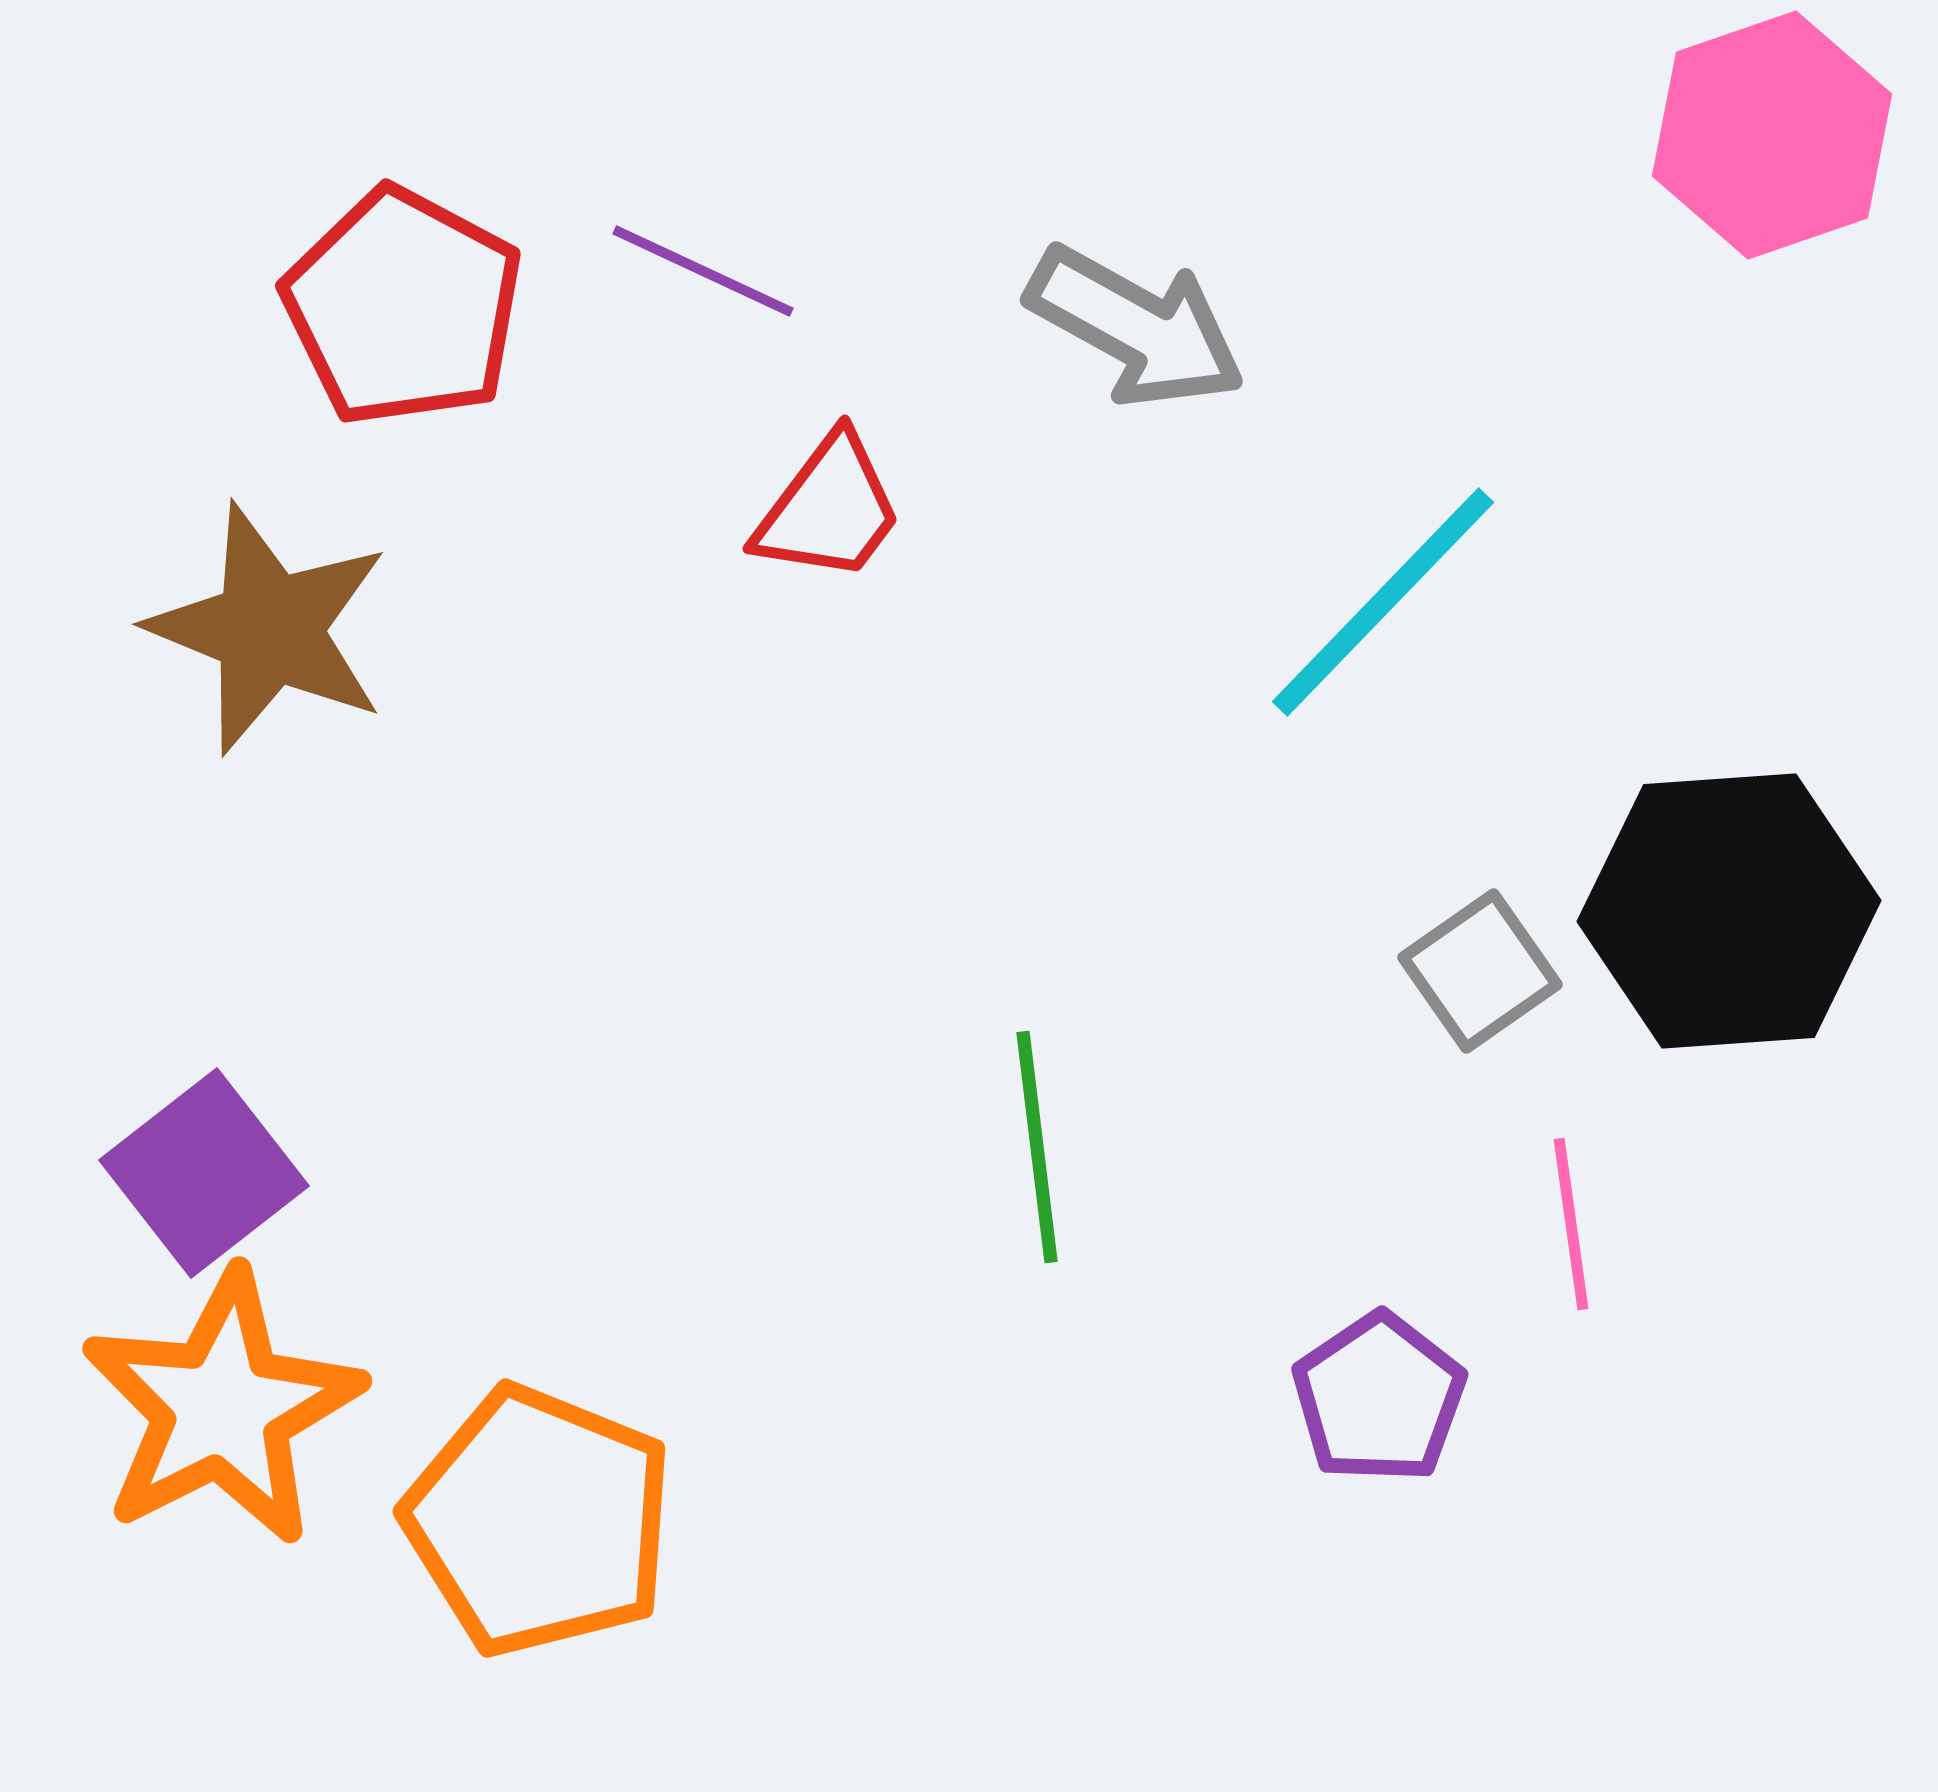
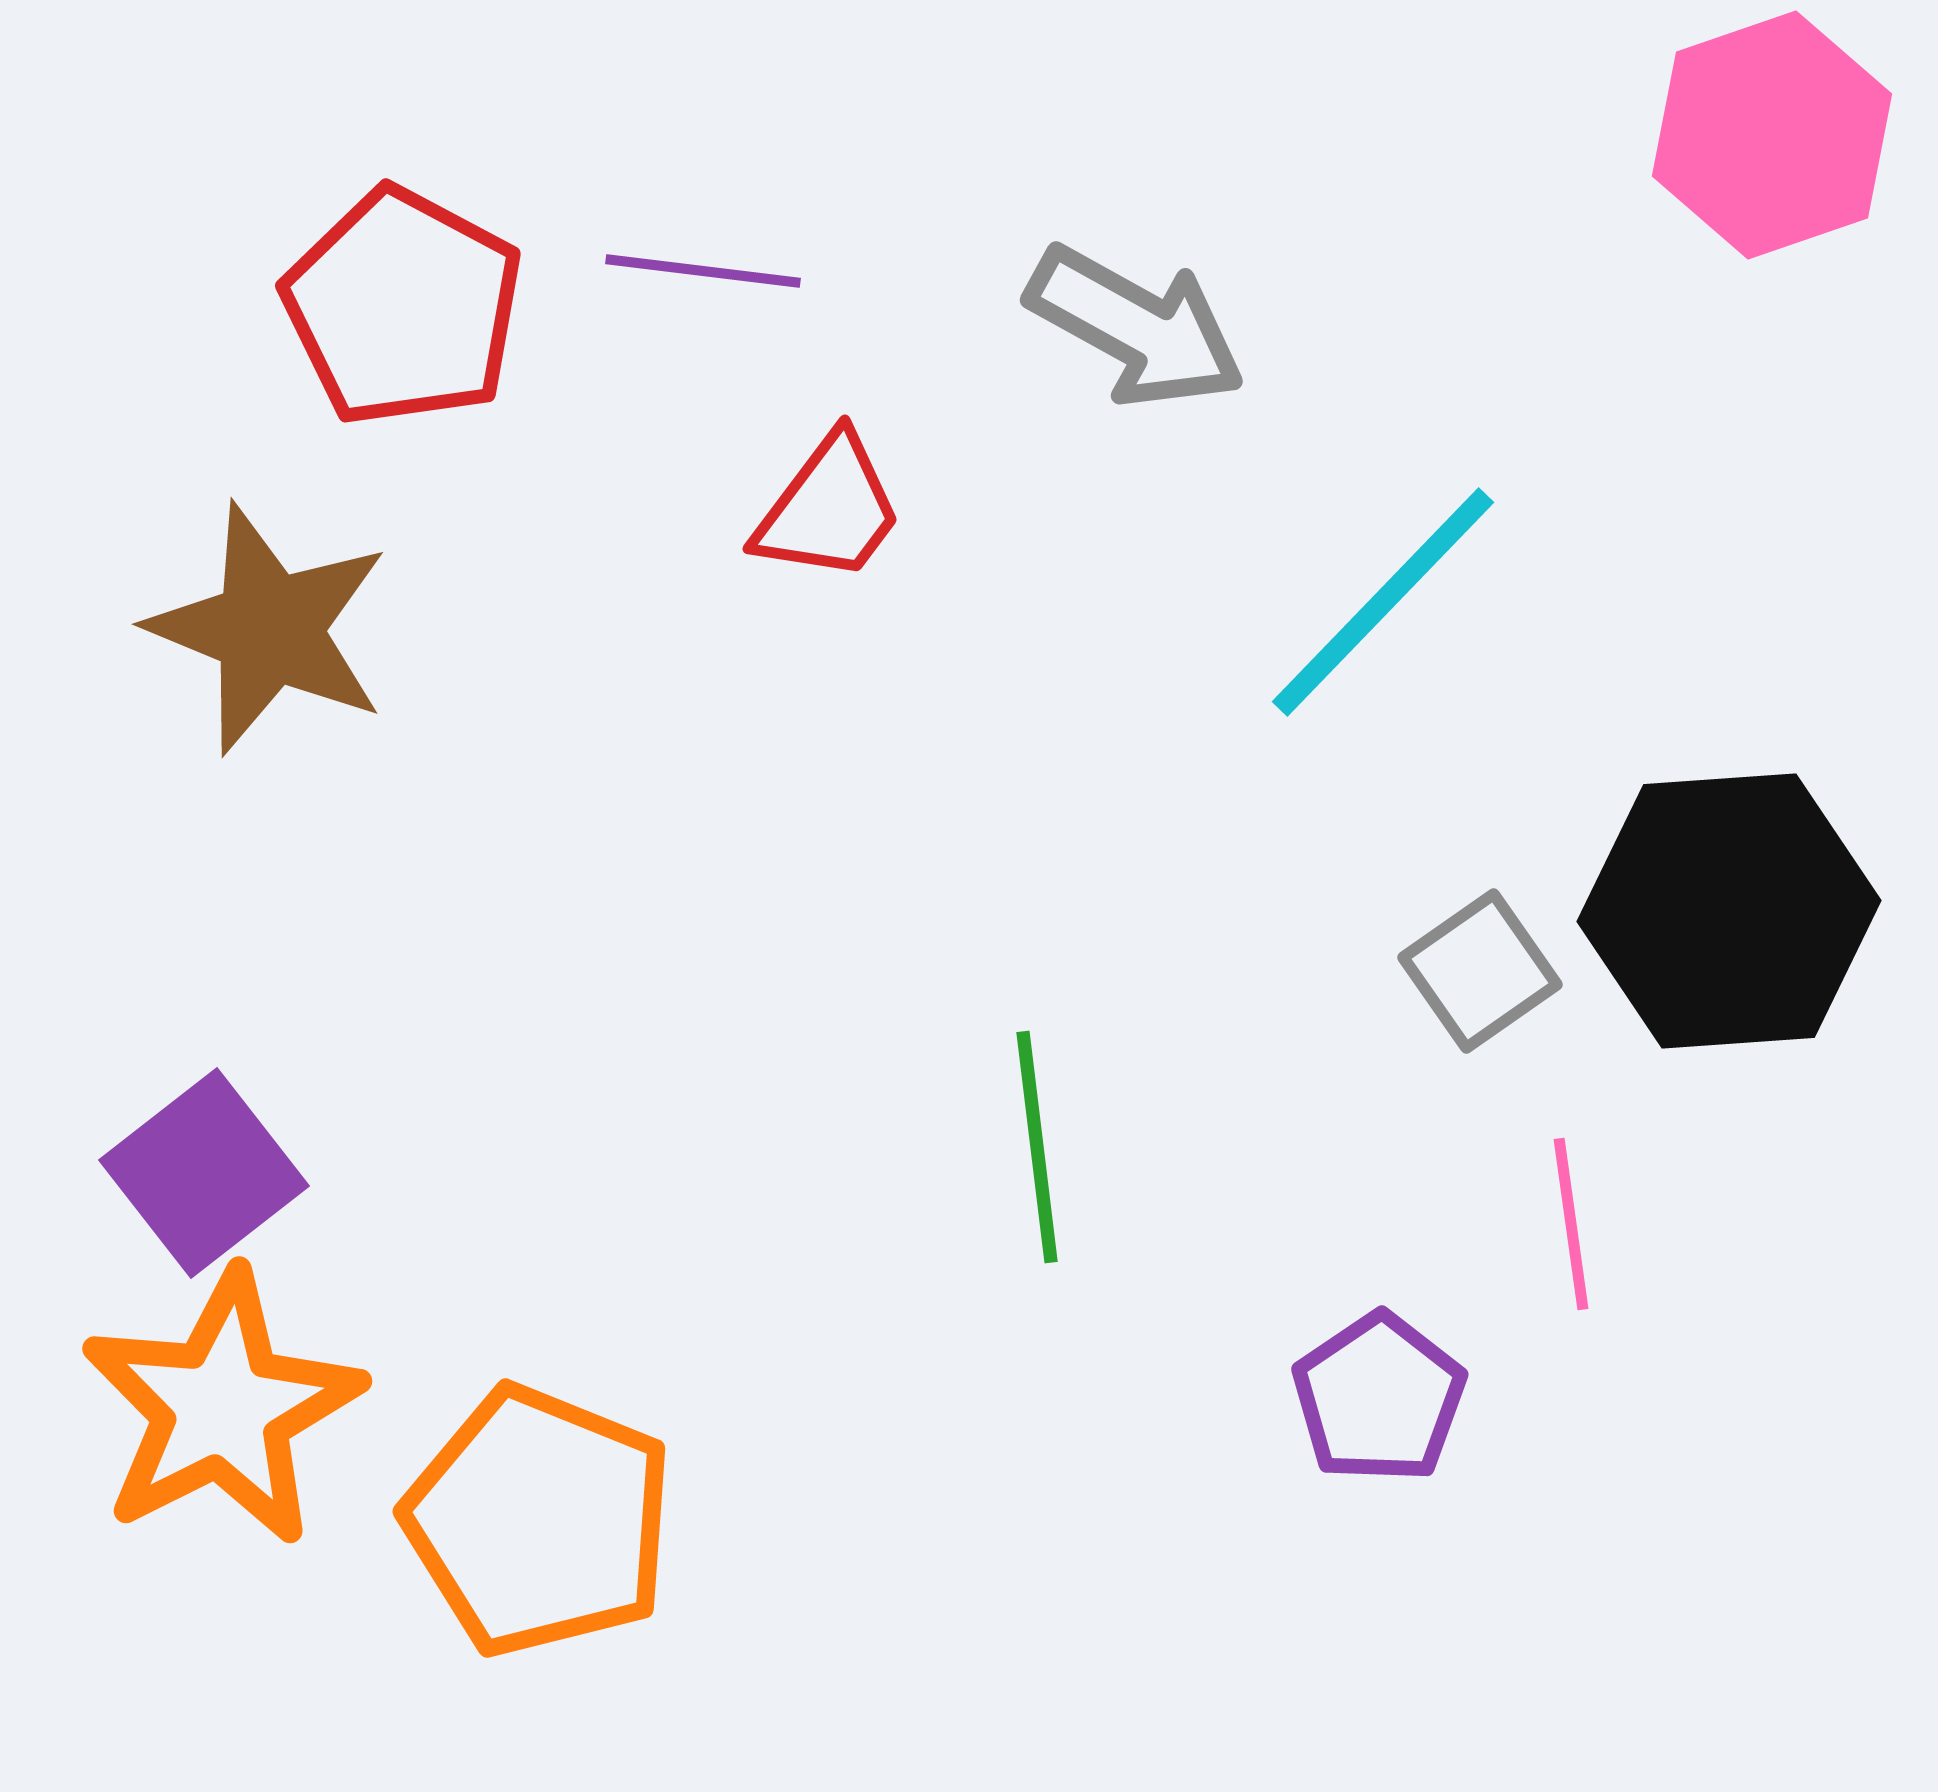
purple line: rotated 18 degrees counterclockwise
